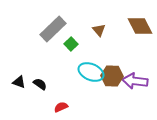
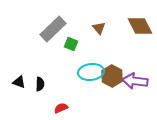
brown triangle: moved 2 px up
green square: rotated 24 degrees counterclockwise
cyan ellipse: rotated 30 degrees counterclockwise
brown hexagon: rotated 25 degrees clockwise
black semicircle: rotated 56 degrees clockwise
red semicircle: moved 1 px down
